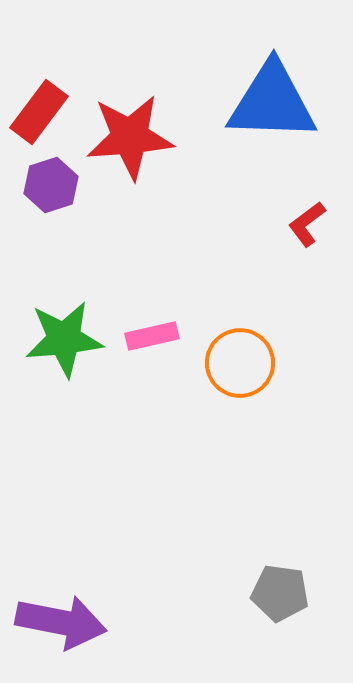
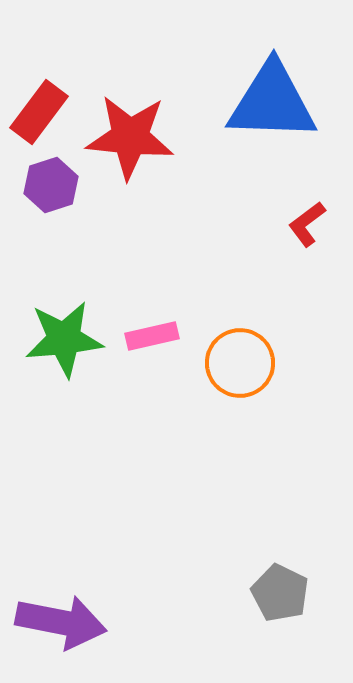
red star: rotated 10 degrees clockwise
gray pentagon: rotated 18 degrees clockwise
